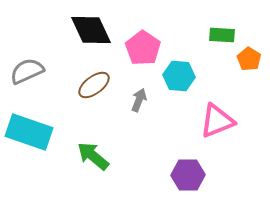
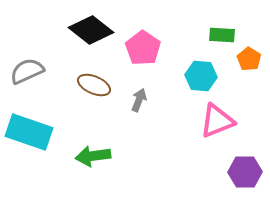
black diamond: rotated 27 degrees counterclockwise
cyan hexagon: moved 22 px right
brown ellipse: rotated 60 degrees clockwise
green arrow: rotated 48 degrees counterclockwise
purple hexagon: moved 57 px right, 3 px up
